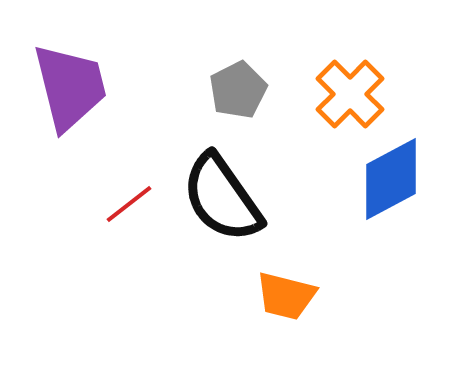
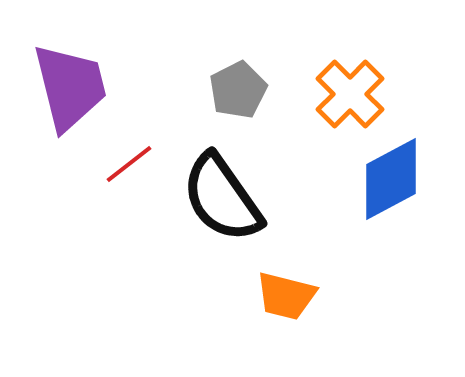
red line: moved 40 px up
